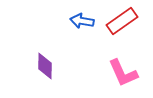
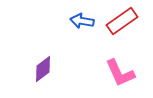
purple diamond: moved 2 px left, 3 px down; rotated 52 degrees clockwise
pink L-shape: moved 3 px left
